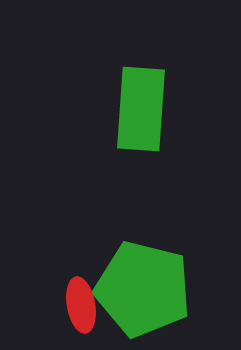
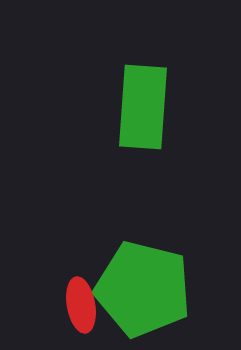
green rectangle: moved 2 px right, 2 px up
